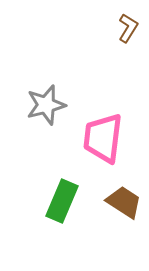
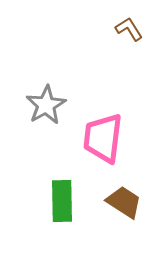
brown L-shape: moved 1 px right, 1 px down; rotated 64 degrees counterclockwise
gray star: rotated 15 degrees counterclockwise
green rectangle: rotated 24 degrees counterclockwise
